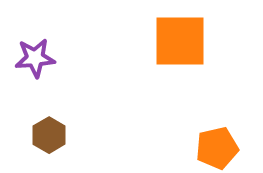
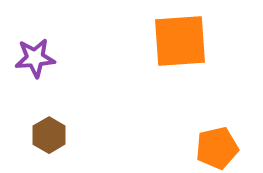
orange square: rotated 4 degrees counterclockwise
